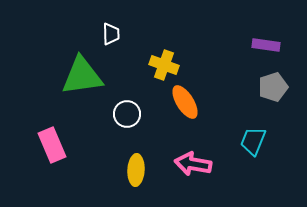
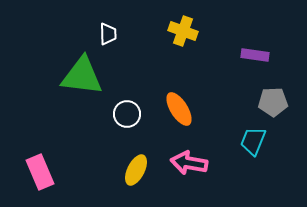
white trapezoid: moved 3 px left
purple rectangle: moved 11 px left, 10 px down
yellow cross: moved 19 px right, 34 px up
green triangle: rotated 15 degrees clockwise
gray pentagon: moved 15 px down; rotated 16 degrees clockwise
orange ellipse: moved 6 px left, 7 px down
pink rectangle: moved 12 px left, 27 px down
pink arrow: moved 4 px left, 1 px up
yellow ellipse: rotated 24 degrees clockwise
